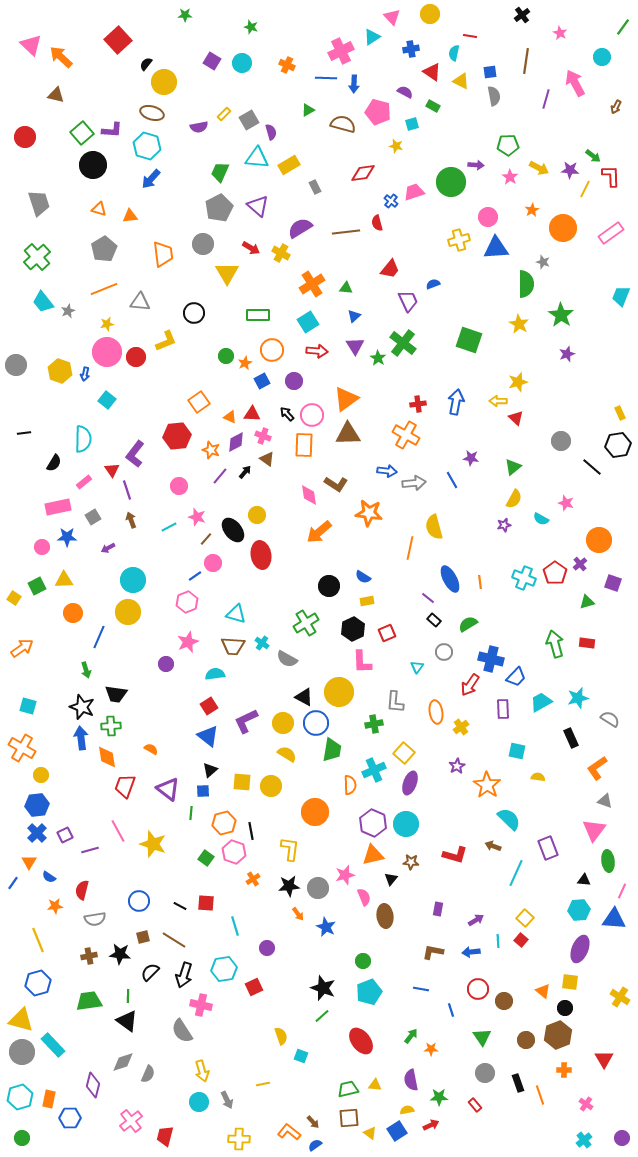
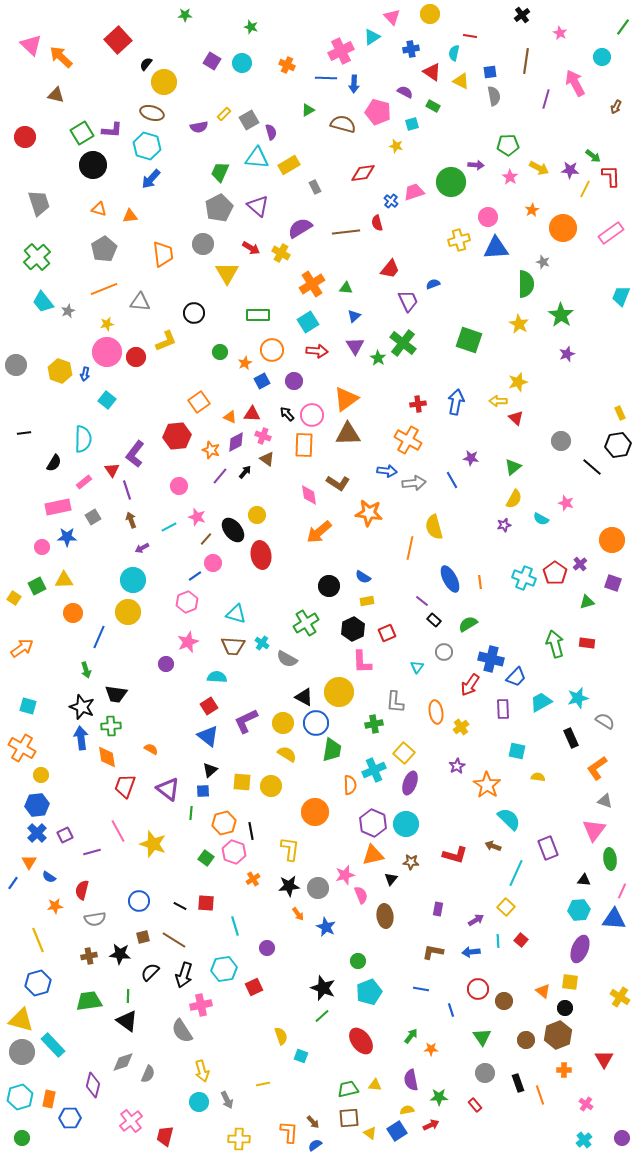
green square at (82, 133): rotated 10 degrees clockwise
green circle at (226, 356): moved 6 px left, 4 px up
orange cross at (406, 435): moved 2 px right, 5 px down
brown L-shape at (336, 484): moved 2 px right, 1 px up
orange circle at (599, 540): moved 13 px right
purple arrow at (108, 548): moved 34 px right
purple line at (428, 598): moved 6 px left, 3 px down
cyan semicircle at (215, 674): moved 2 px right, 3 px down; rotated 12 degrees clockwise
gray semicircle at (610, 719): moved 5 px left, 2 px down
purple line at (90, 850): moved 2 px right, 2 px down
green ellipse at (608, 861): moved 2 px right, 2 px up
pink semicircle at (364, 897): moved 3 px left, 2 px up
yellow square at (525, 918): moved 19 px left, 11 px up
green circle at (363, 961): moved 5 px left
pink cross at (201, 1005): rotated 25 degrees counterclockwise
orange L-shape at (289, 1132): rotated 55 degrees clockwise
